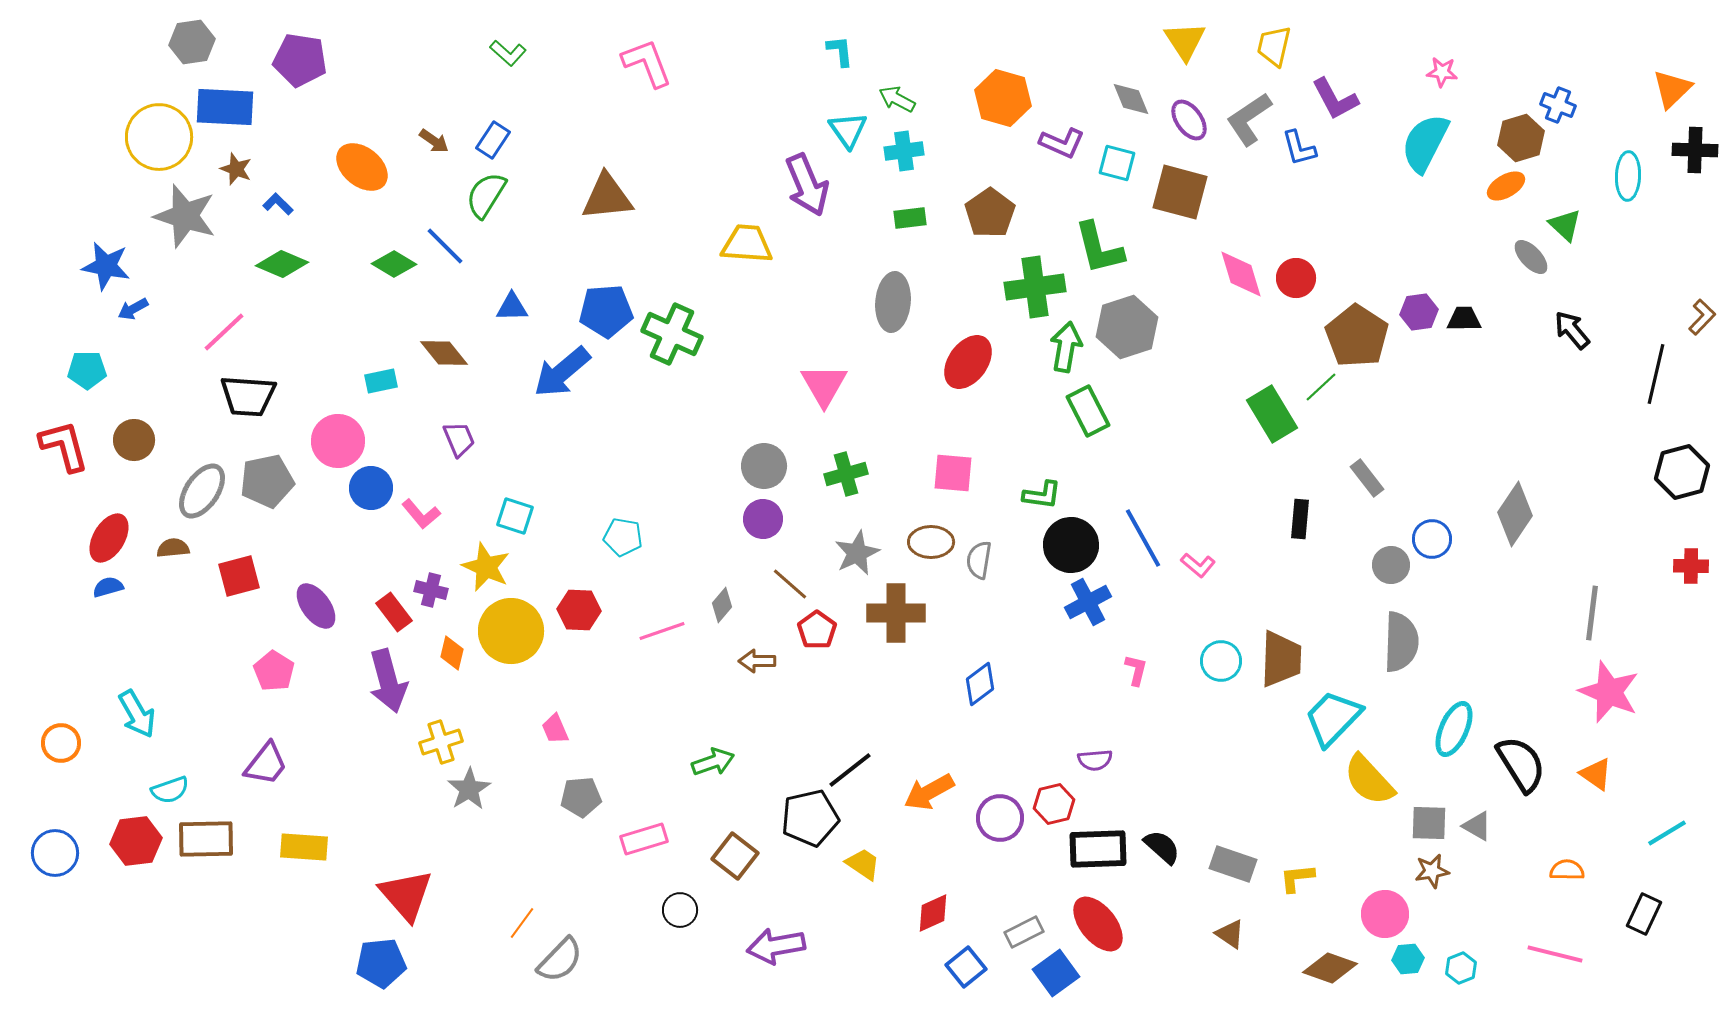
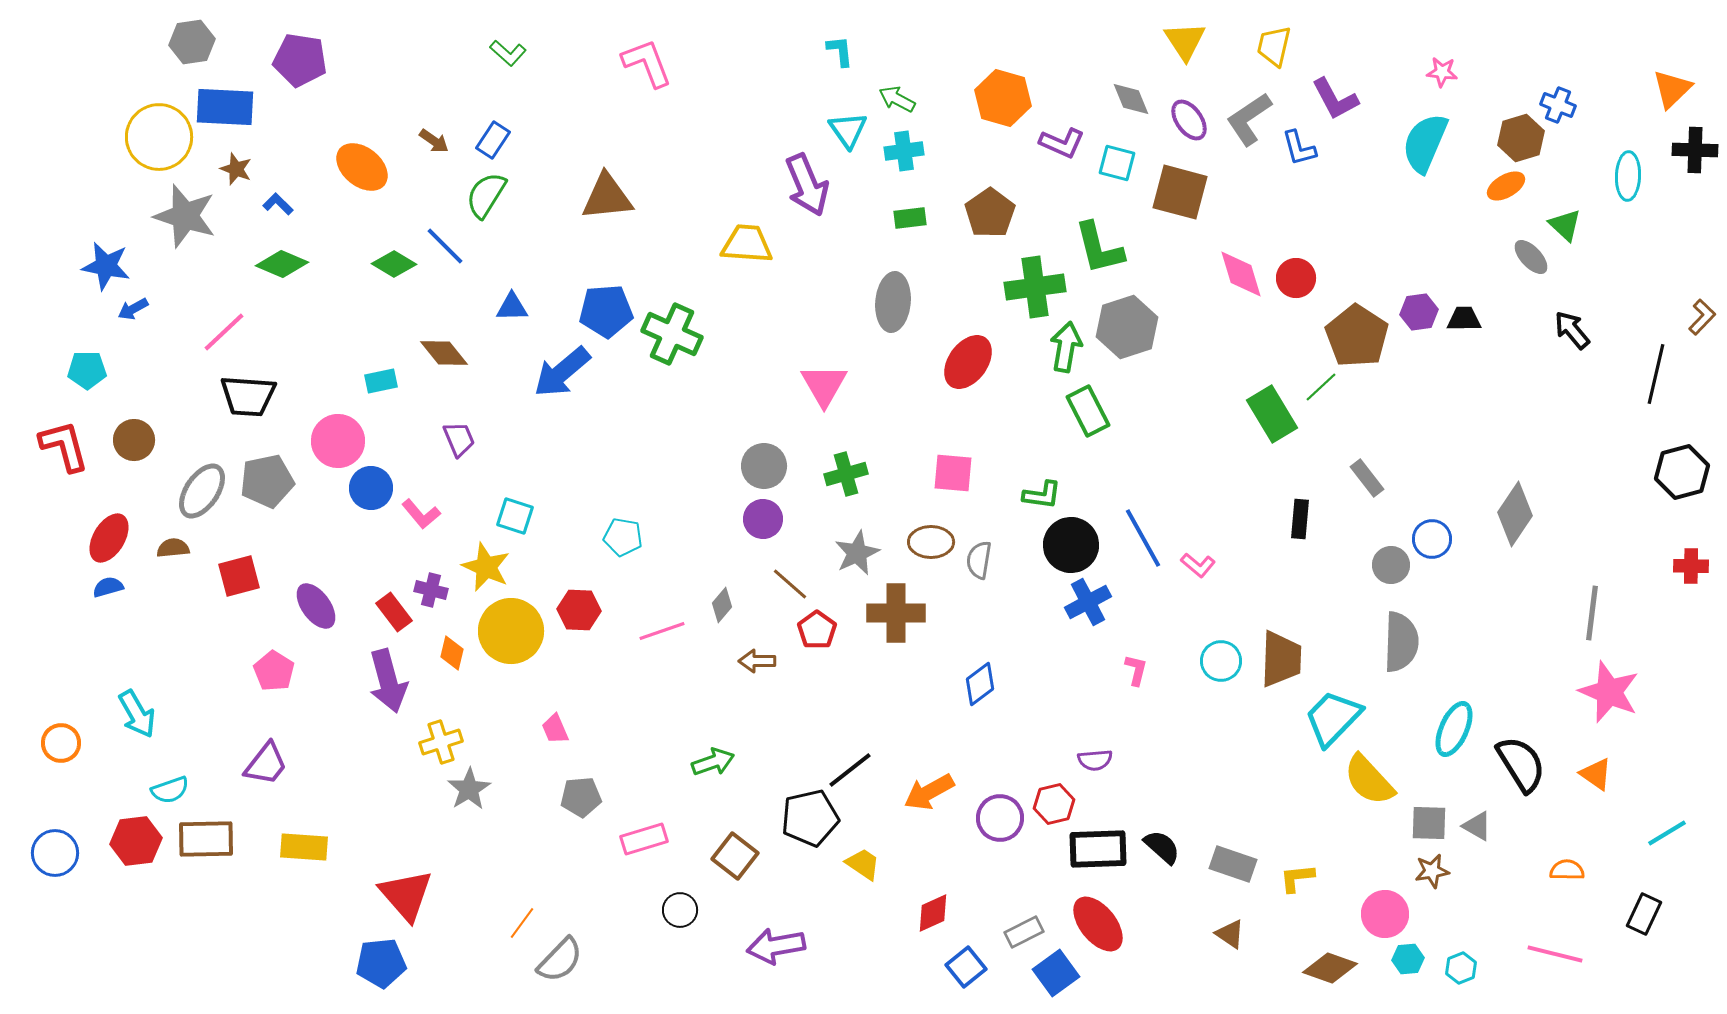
cyan semicircle at (1425, 143): rotated 4 degrees counterclockwise
